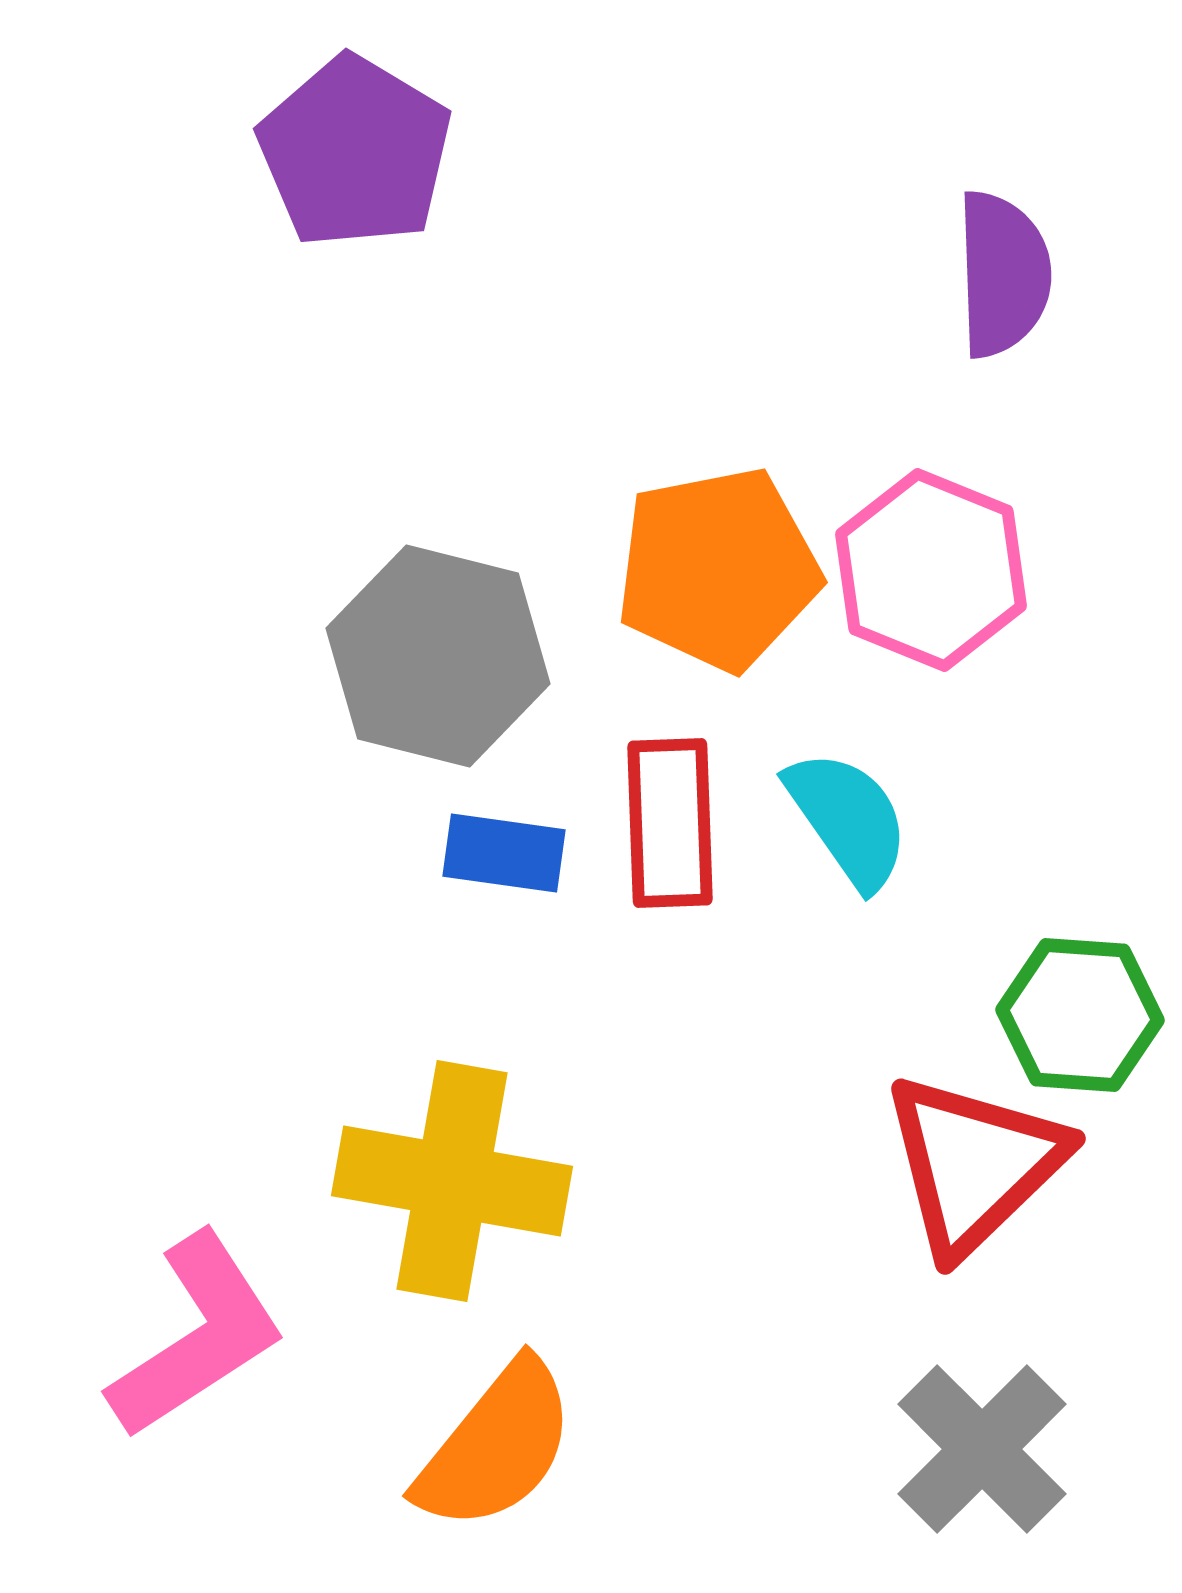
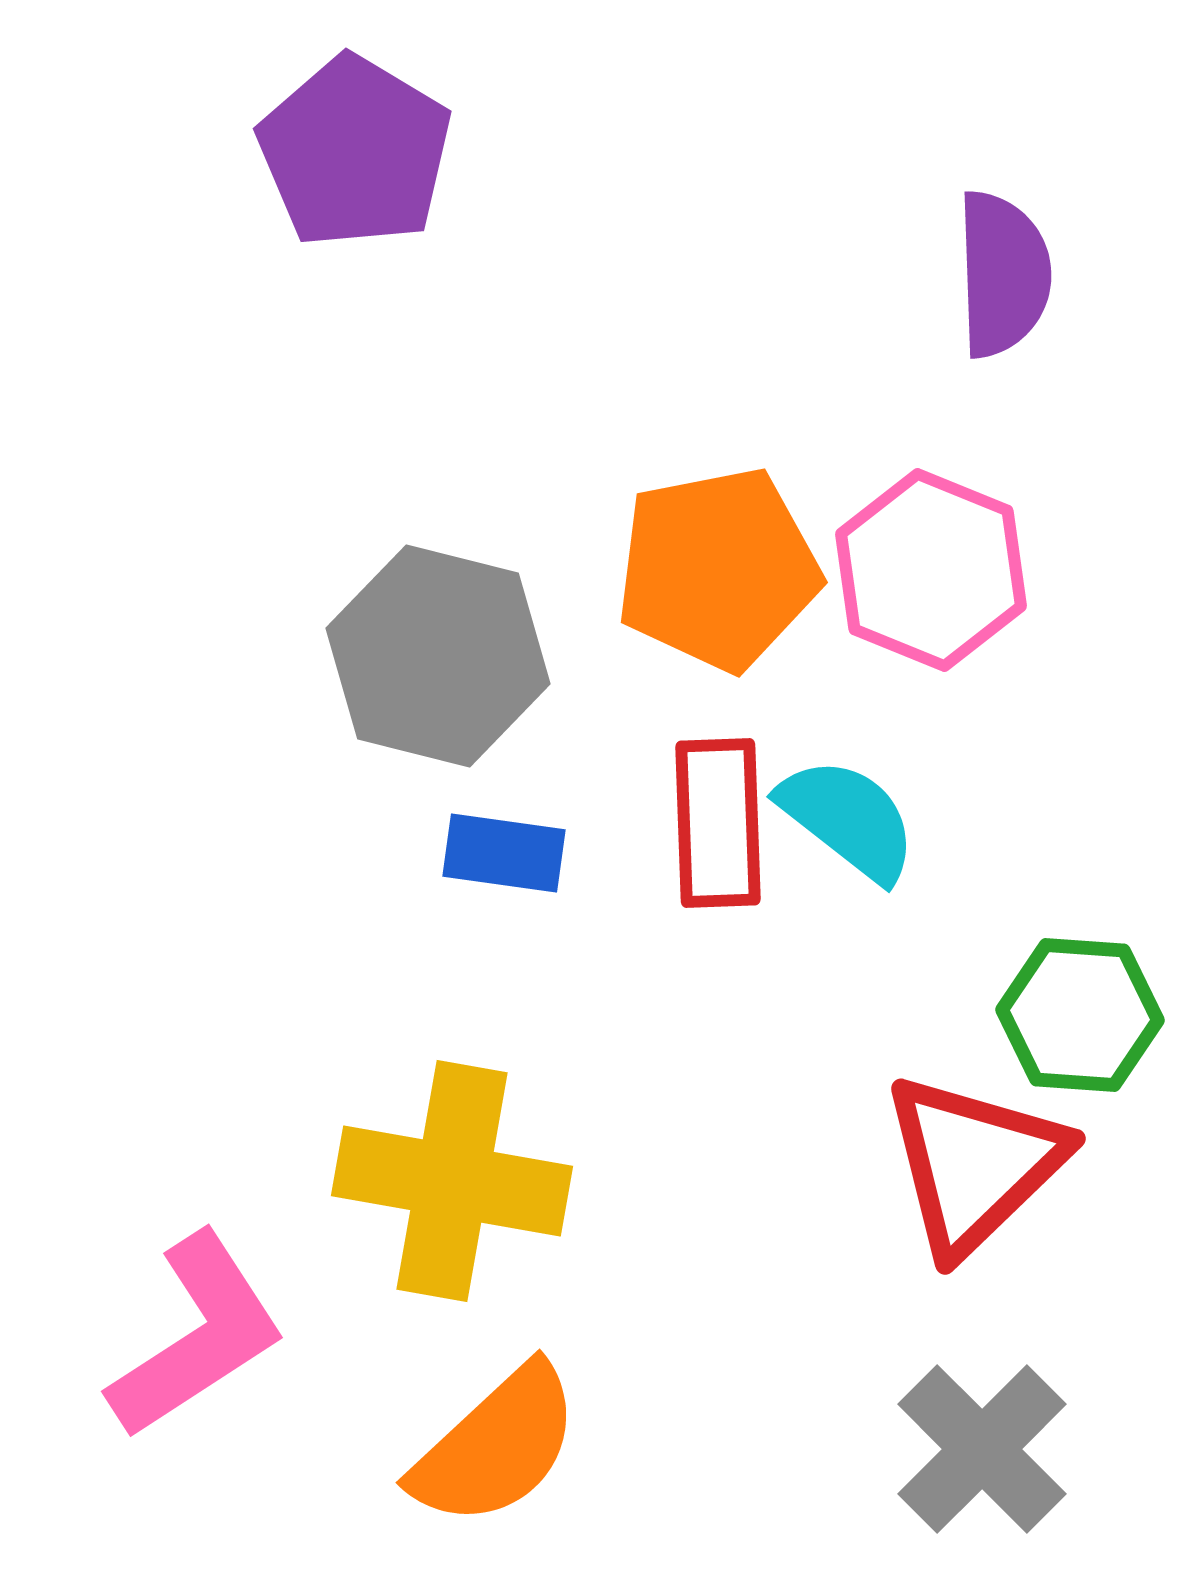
cyan semicircle: rotated 17 degrees counterclockwise
red rectangle: moved 48 px right
orange semicircle: rotated 8 degrees clockwise
